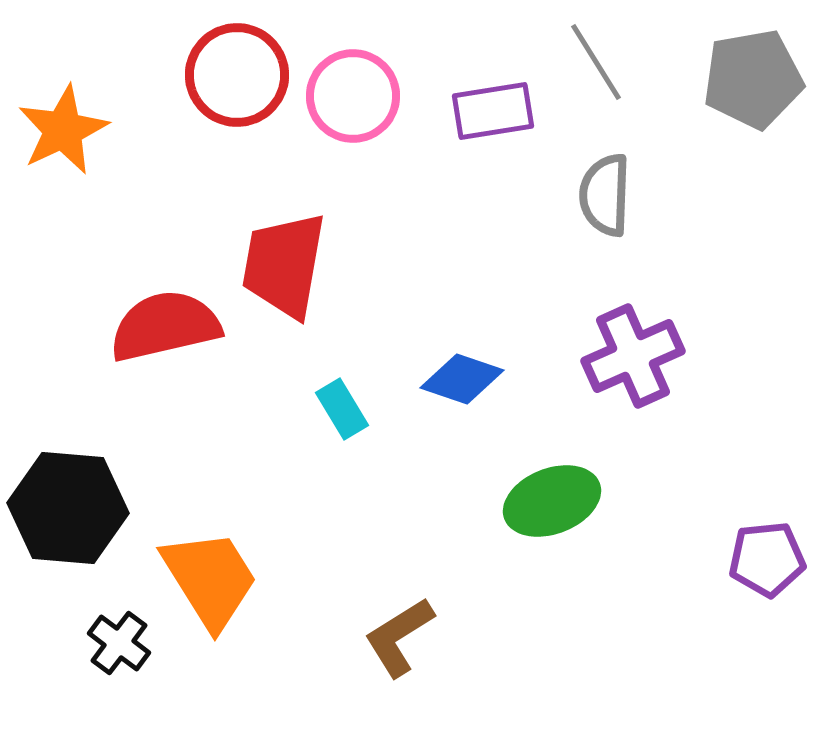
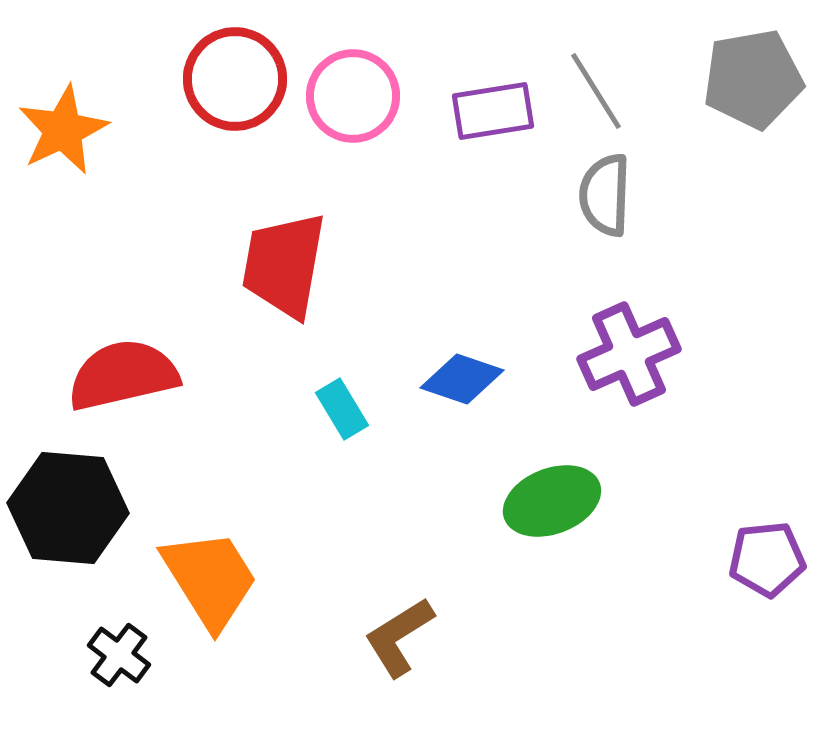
gray line: moved 29 px down
red circle: moved 2 px left, 4 px down
red semicircle: moved 42 px left, 49 px down
purple cross: moved 4 px left, 2 px up
black cross: moved 12 px down
